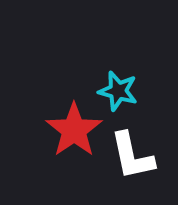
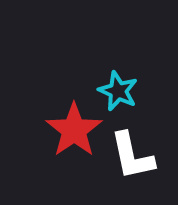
cyan star: rotated 9 degrees clockwise
